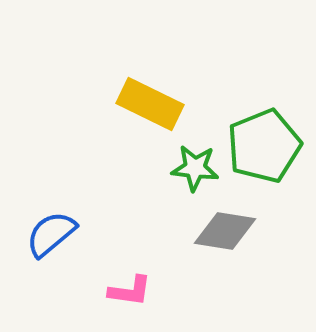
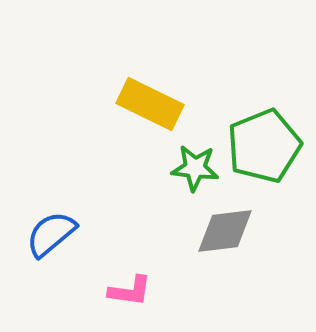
gray diamond: rotated 16 degrees counterclockwise
